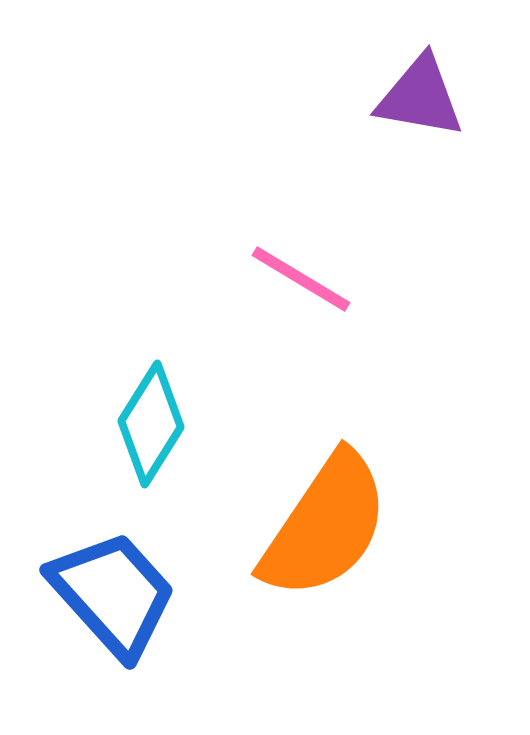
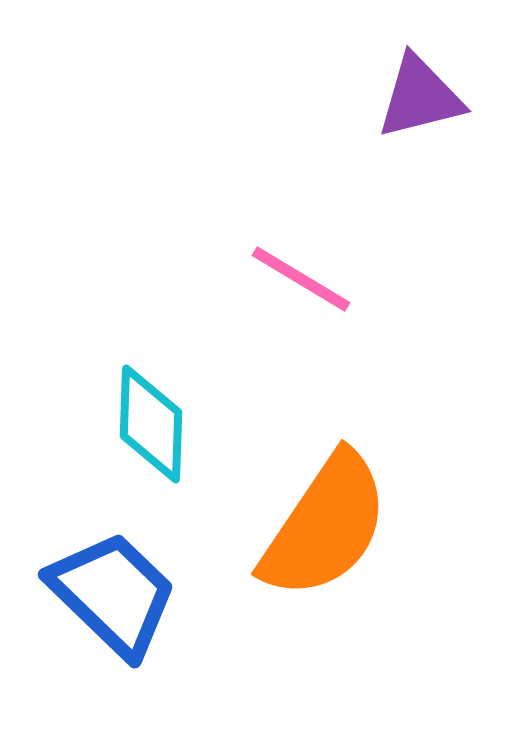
purple triangle: rotated 24 degrees counterclockwise
cyan diamond: rotated 30 degrees counterclockwise
blue trapezoid: rotated 4 degrees counterclockwise
